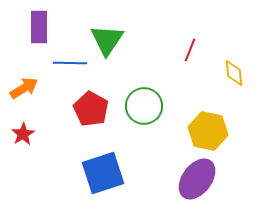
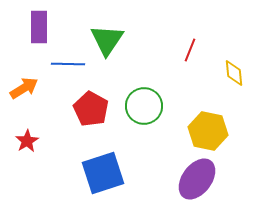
blue line: moved 2 px left, 1 px down
red star: moved 4 px right, 7 px down
